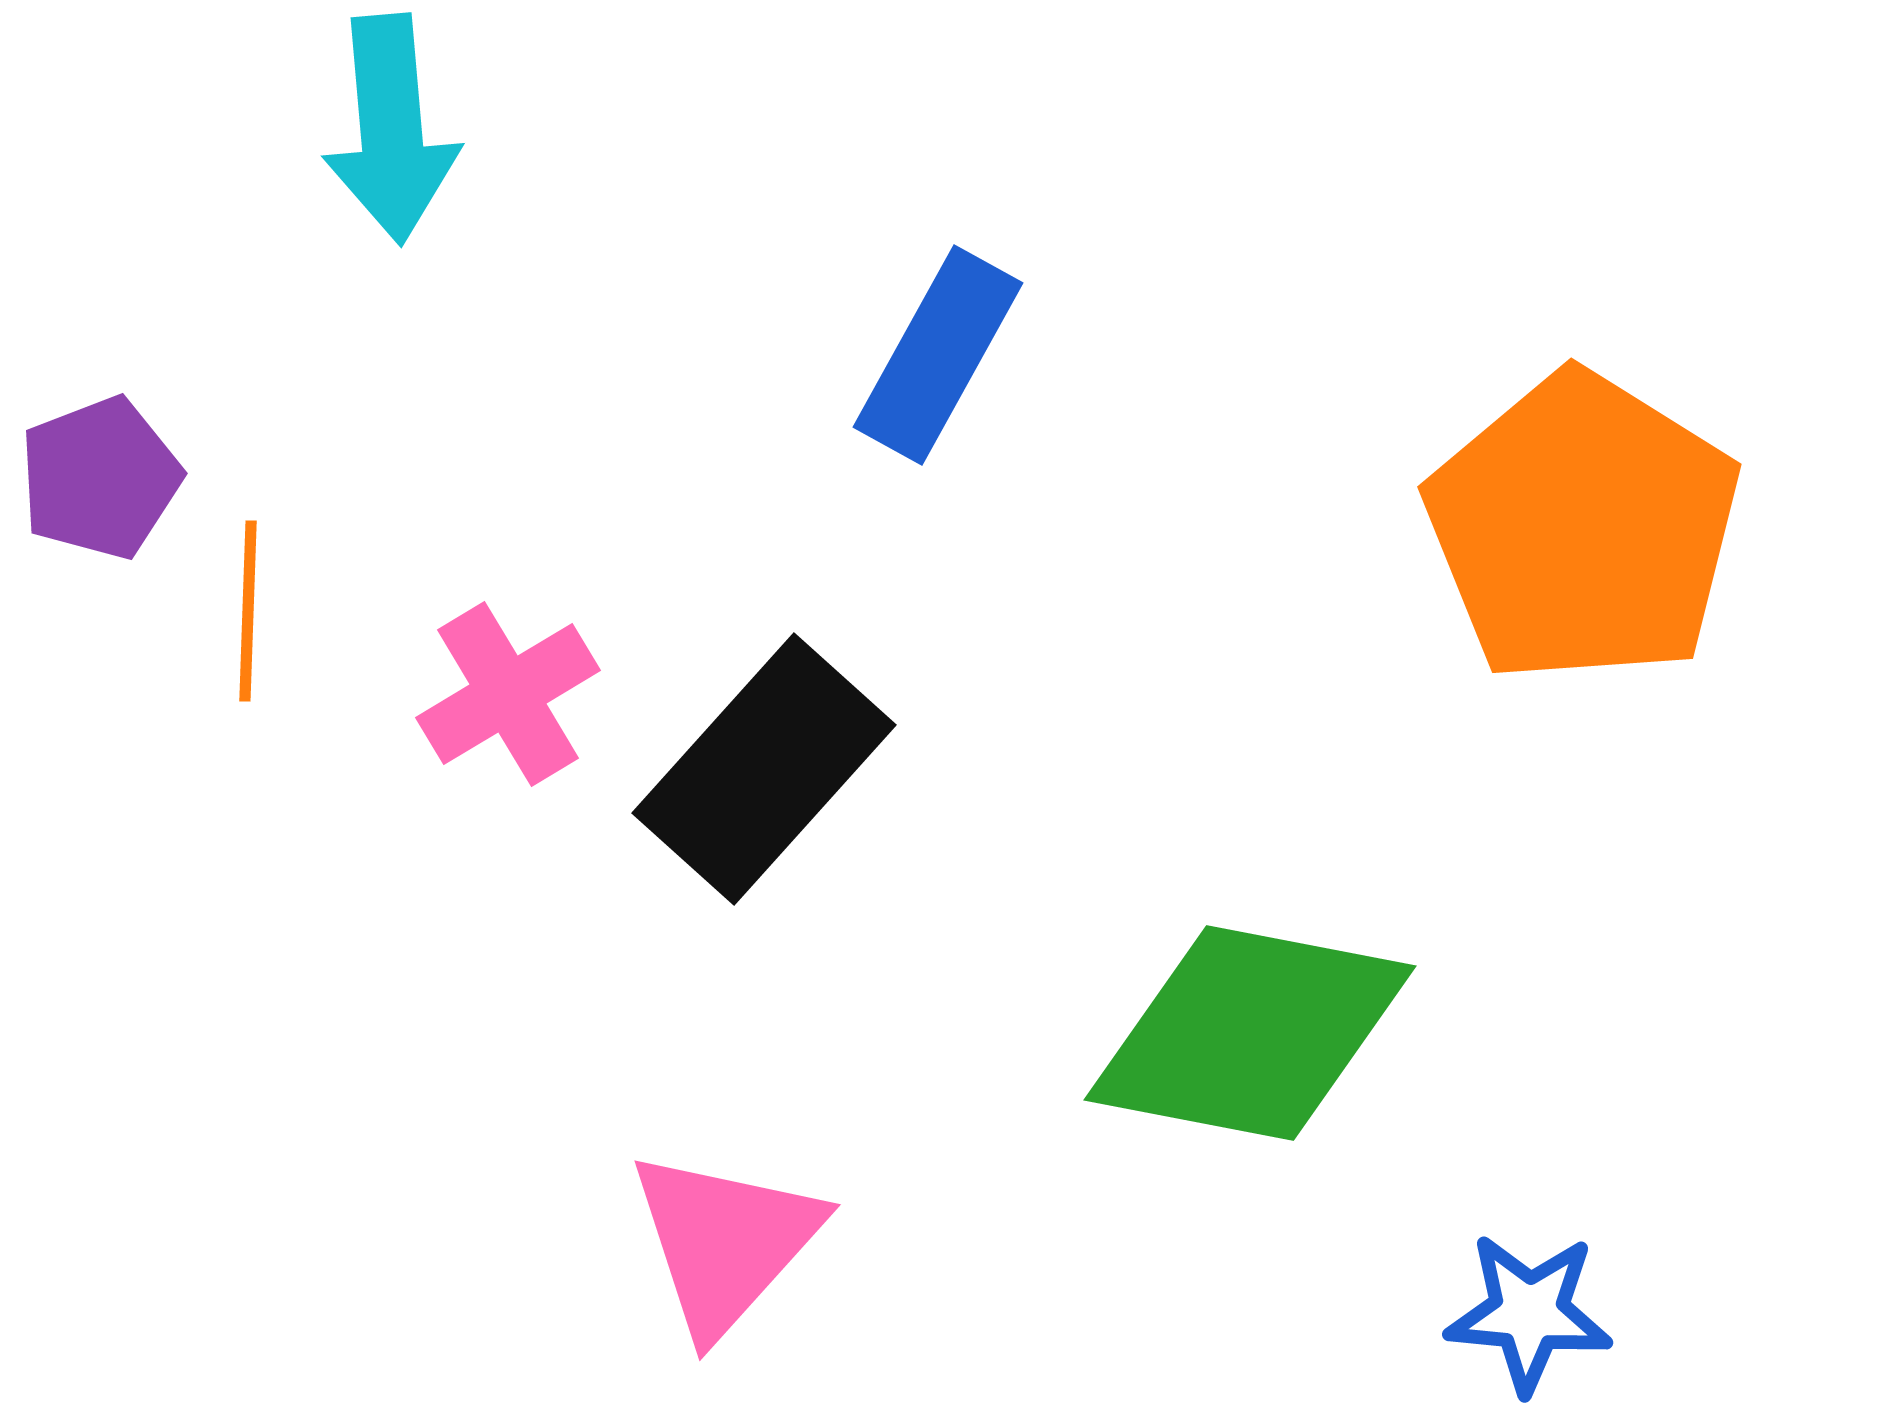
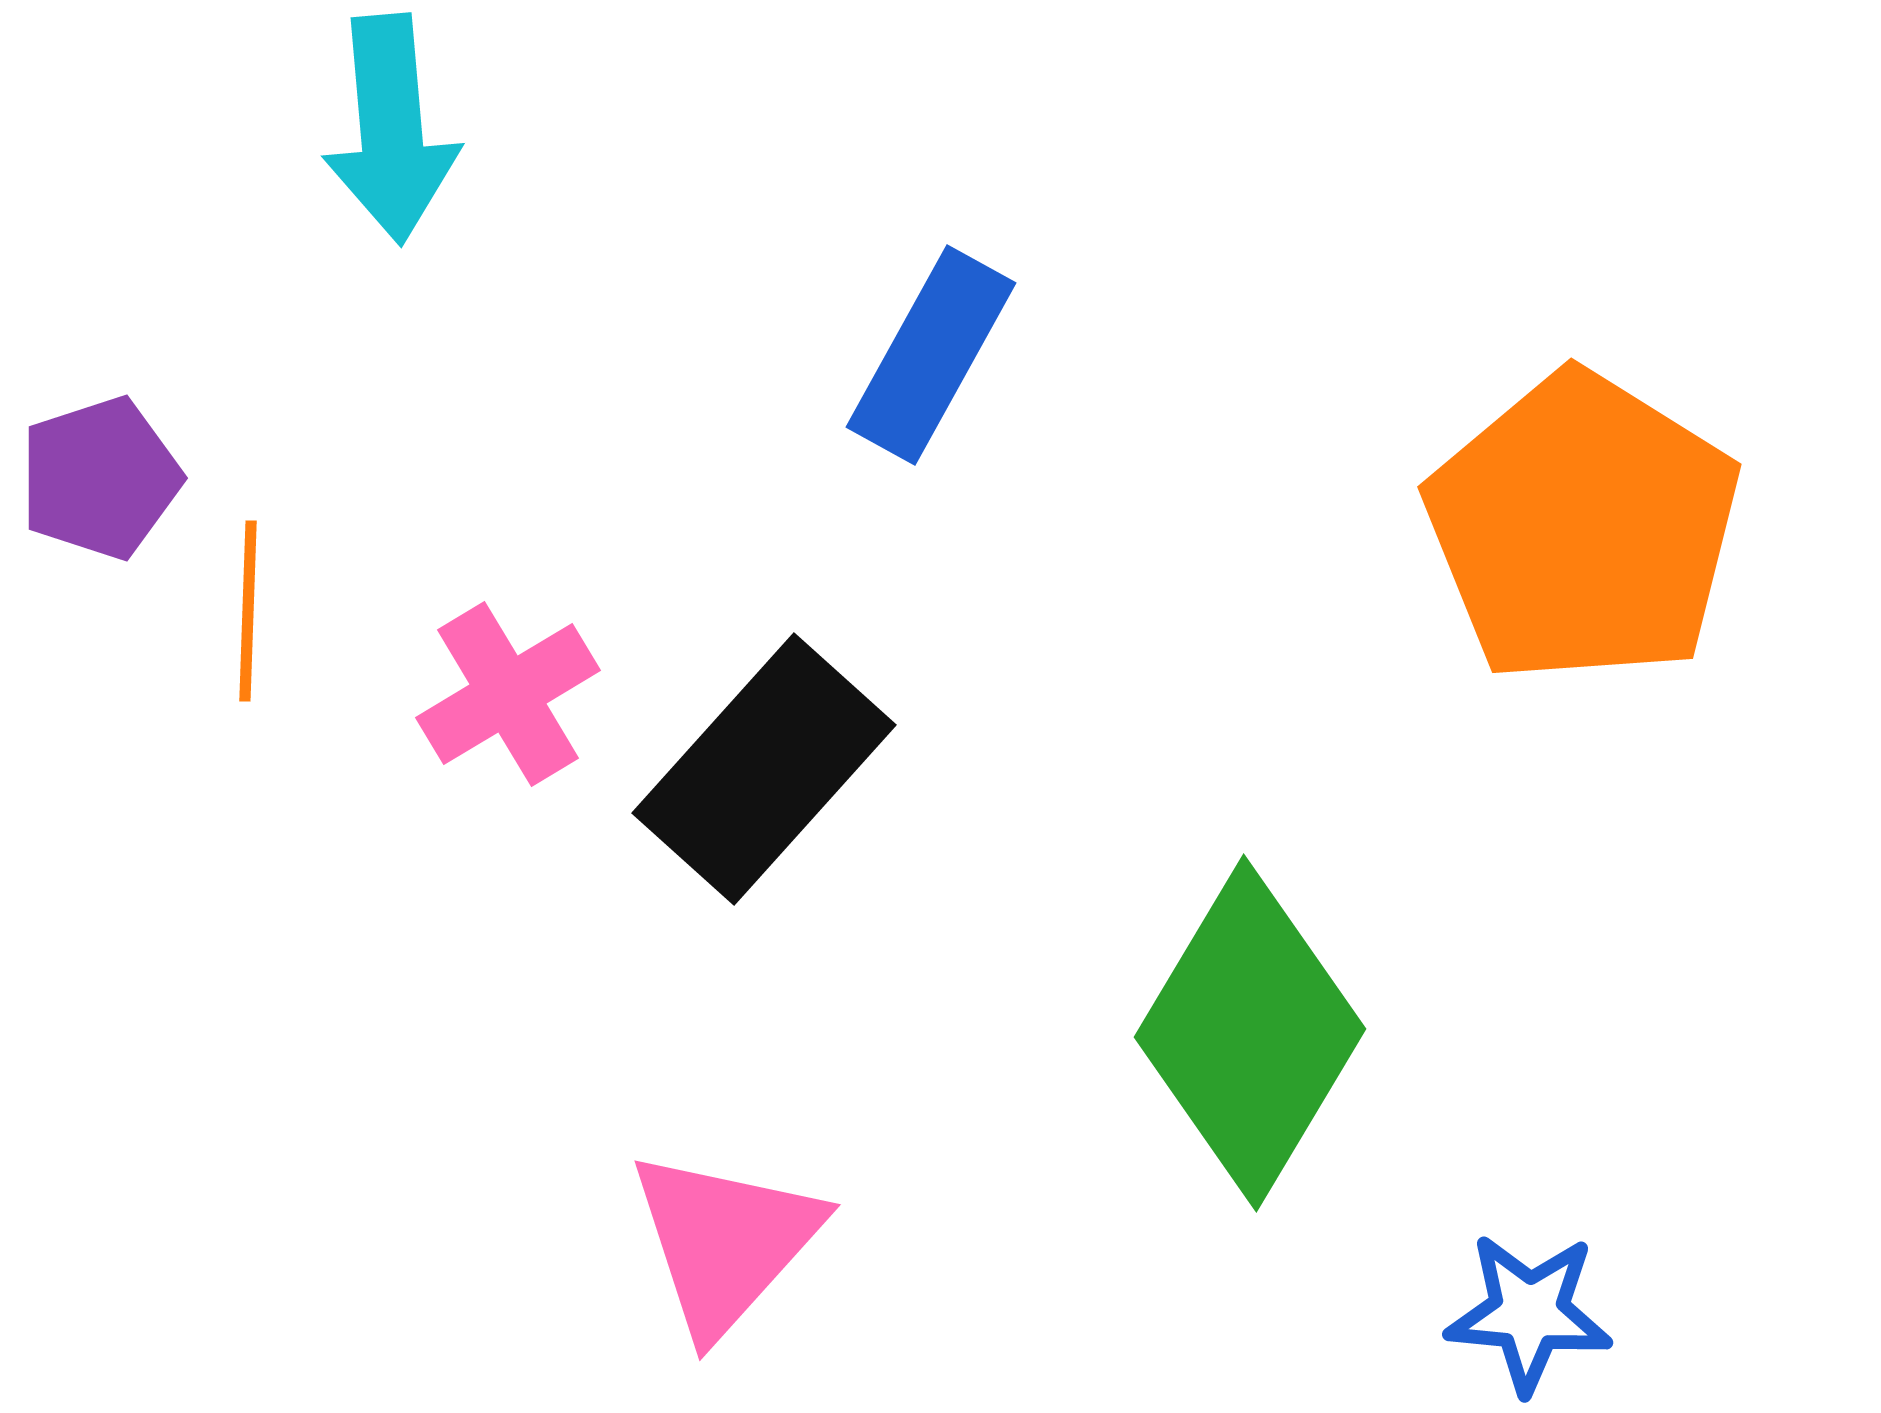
blue rectangle: moved 7 px left
purple pentagon: rotated 3 degrees clockwise
green diamond: rotated 70 degrees counterclockwise
